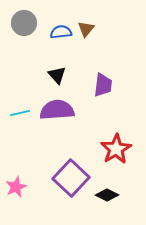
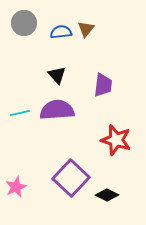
red star: moved 9 px up; rotated 24 degrees counterclockwise
